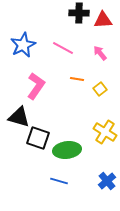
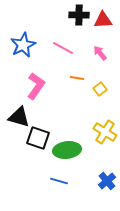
black cross: moved 2 px down
orange line: moved 1 px up
